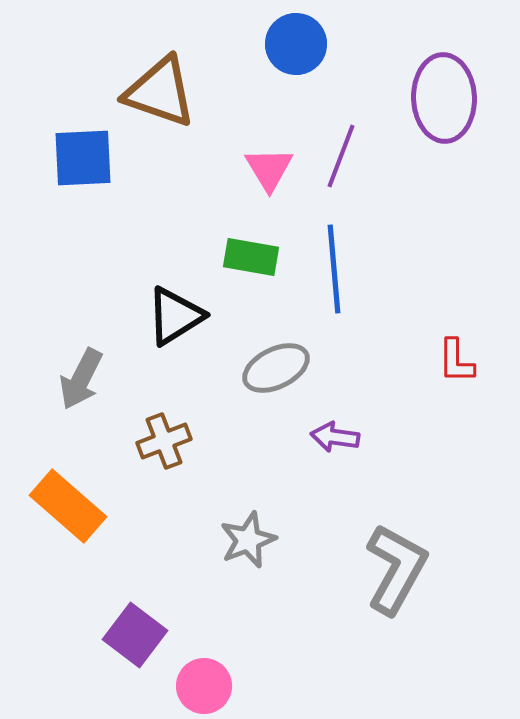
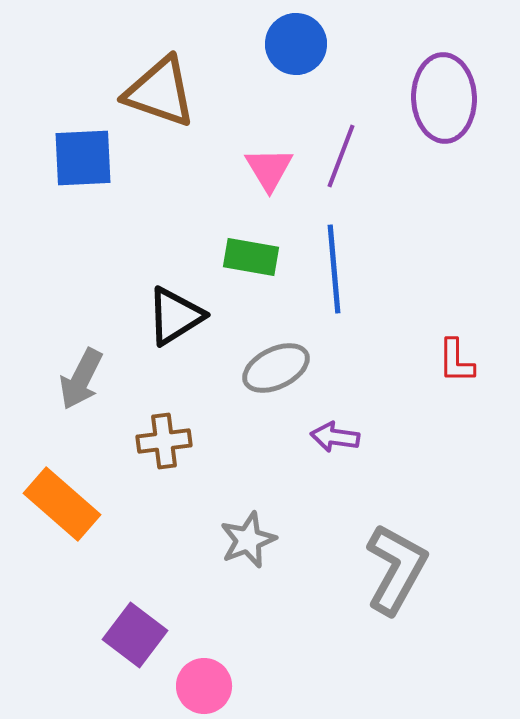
brown cross: rotated 14 degrees clockwise
orange rectangle: moved 6 px left, 2 px up
